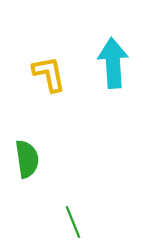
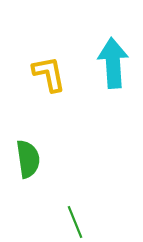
green semicircle: moved 1 px right
green line: moved 2 px right
